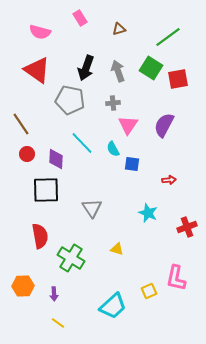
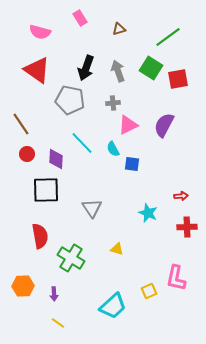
pink triangle: rotated 30 degrees clockwise
red arrow: moved 12 px right, 16 px down
red cross: rotated 18 degrees clockwise
